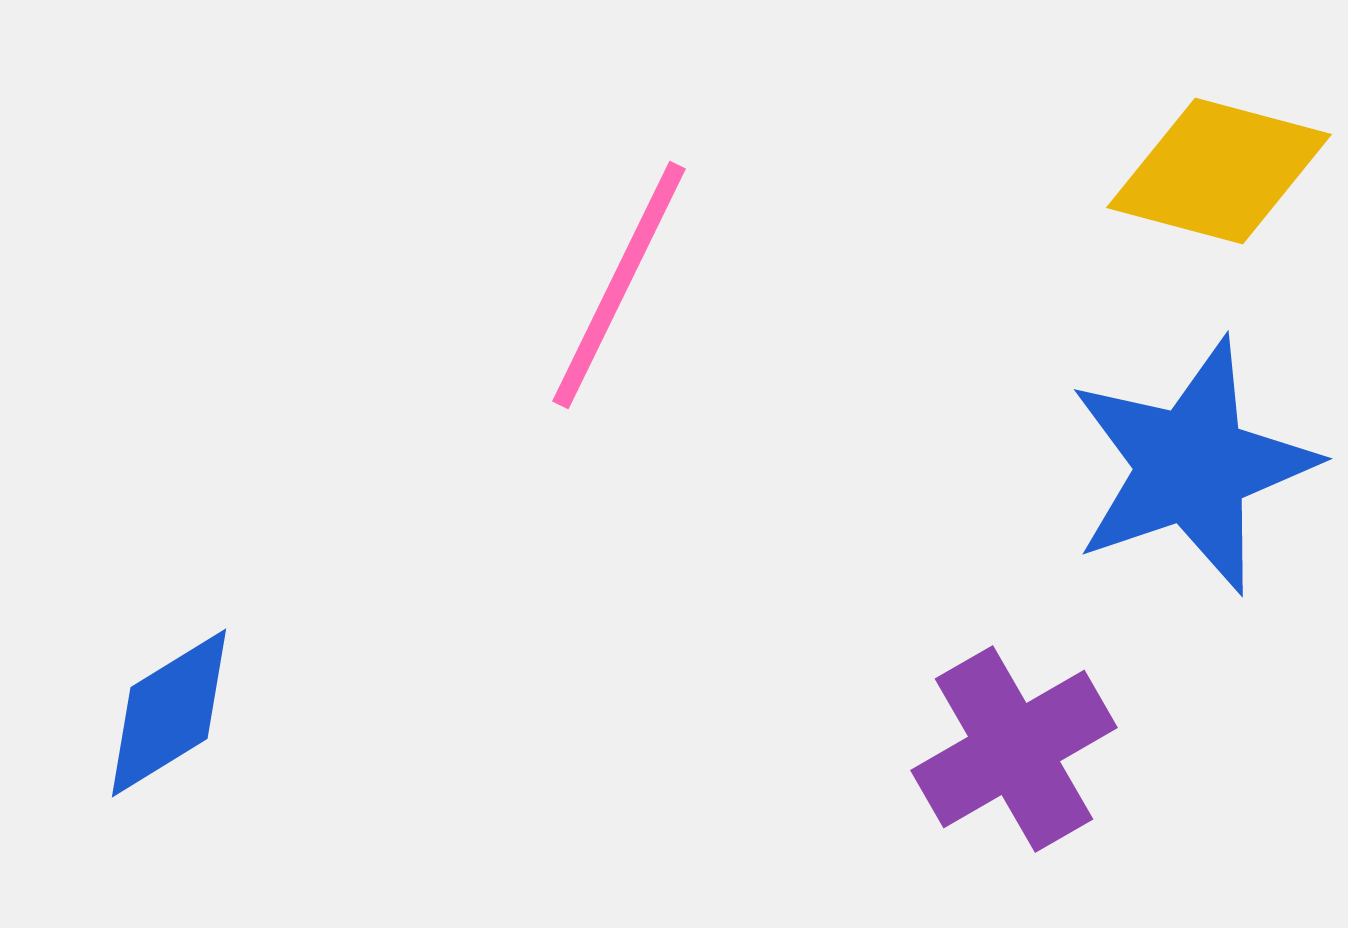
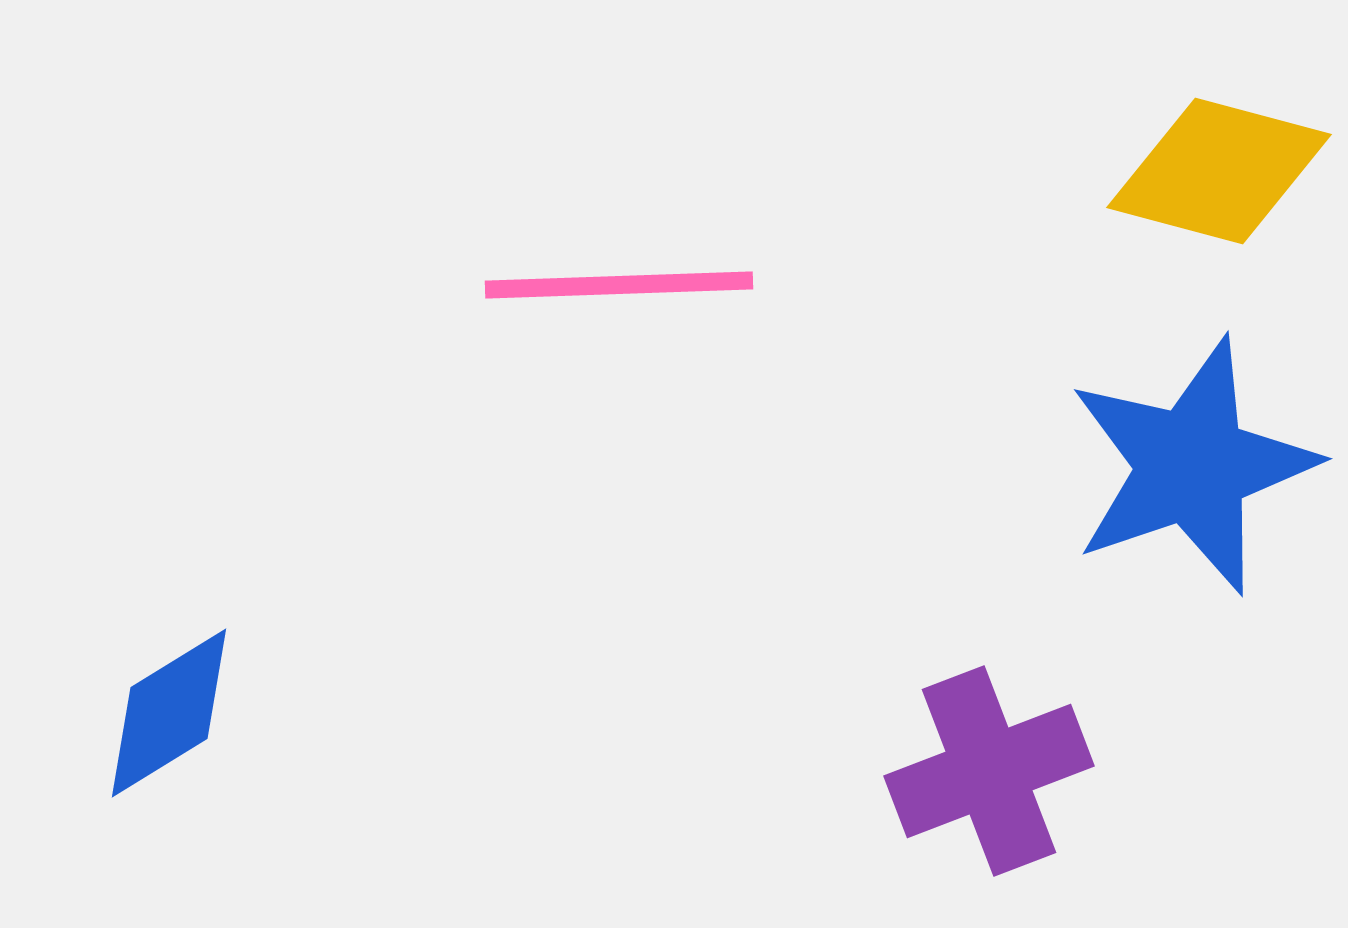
pink line: rotated 62 degrees clockwise
purple cross: moved 25 px left, 22 px down; rotated 9 degrees clockwise
